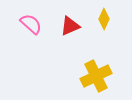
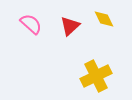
yellow diamond: rotated 50 degrees counterclockwise
red triangle: rotated 20 degrees counterclockwise
